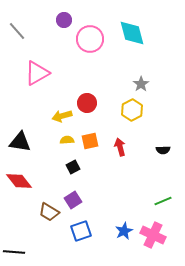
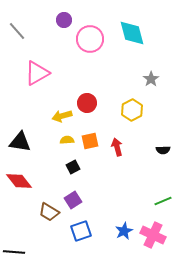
gray star: moved 10 px right, 5 px up
red arrow: moved 3 px left
